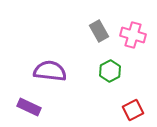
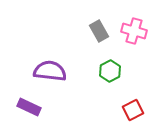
pink cross: moved 1 px right, 4 px up
